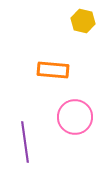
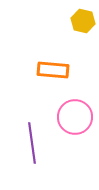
purple line: moved 7 px right, 1 px down
